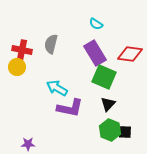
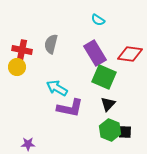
cyan semicircle: moved 2 px right, 4 px up
